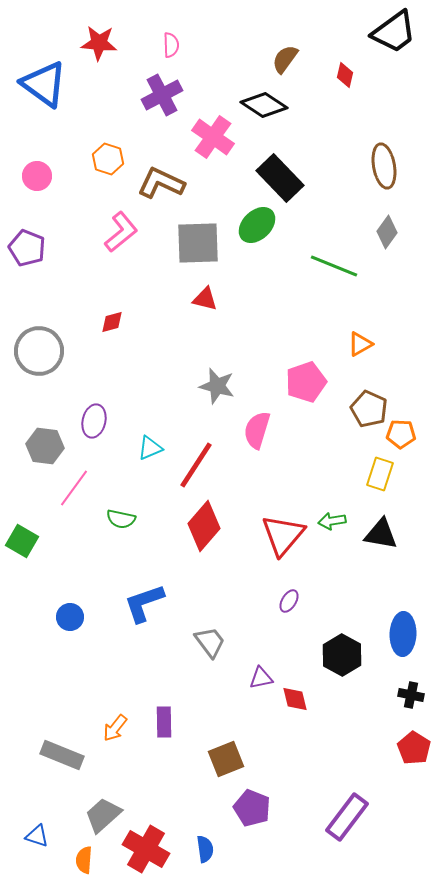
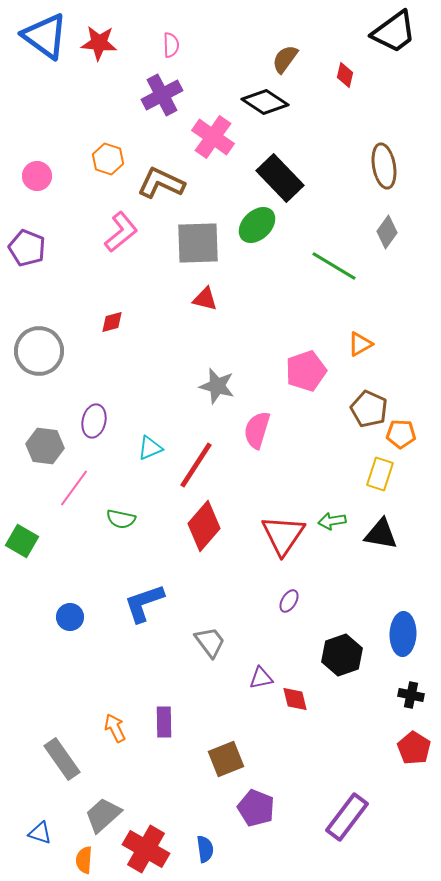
blue triangle at (44, 84): moved 1 px right, 48 px up
black diamond at (264, 105): moved 1 px right, 3 px up
green line at (334, 266): rotated 9 degrees clockwise
pink pentagon at (306, 382): moved 11 px up
red triangle at (283, 535): rotated 6 degrees counterclockwise
black hexagon at (342, 655): rotated 12 degrees clockwise
orange arrow at (115, 728): rotated 116 degrees clockwise
gray rectangle at (62, 755): moved 4 px down; rotated 33 degrees clockwise
purple pentagon at (252, 808): moved 4 px right
blue triangle at (37, 836): moved 3 px right, 3 px up
